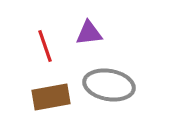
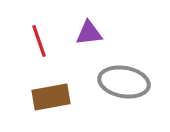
red line: moved 6 px left, 5 px up
gray ellipse: moved 15 px right, 3 px up
